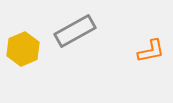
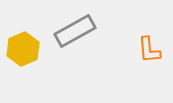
orange L-shape: moved 2 px left, 1 px up; rotated 96 degrees clockwise
